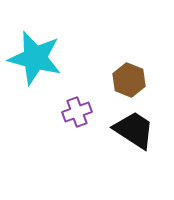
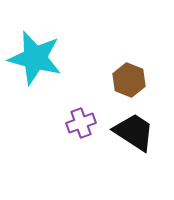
purple cross: moved 4 px right, 11 px down
black trapezoid: moved 2 px down
